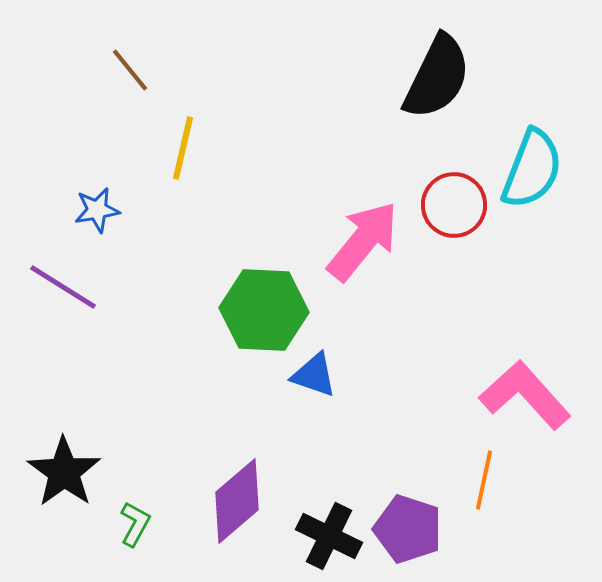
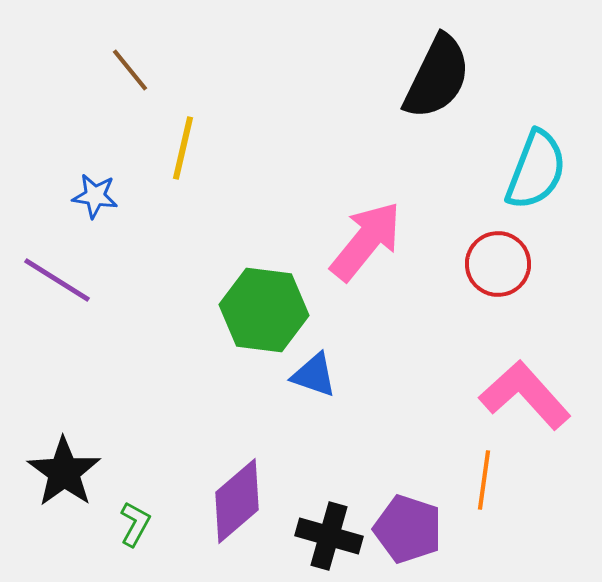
cyan semicircle: moved 4 px right, 1 px down
red circle: moved 44 px right, 59 px down
blue star: moved 2 px left, 14 px up; rotated 18 degrees clockwise
pink arrow: moved 3 px right
purple line: moved 6 px left, 7 px up
green hexagon: rotated 4 degrees clockwise
orange line: rotated 4 degrees counterclockwise
black cross: rotated 10 degrees counterclockwise
